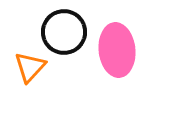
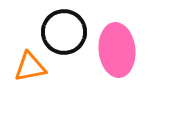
orange triangle: rotated 36 degrees clockwise
